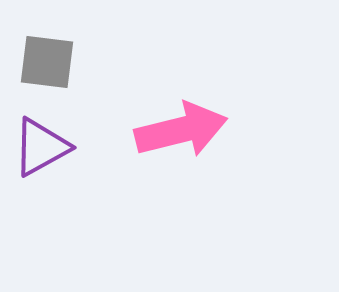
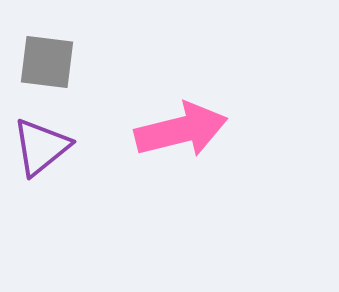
purple triangle: rotated 10 degrees counterclockwise
